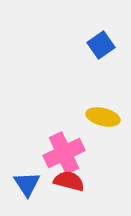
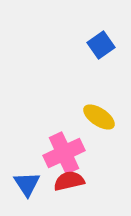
yellow ellipse: moved 4 px left; rotated 20 degrees clockwise
red semicircle: rotated 28 degrees counterclockwise
